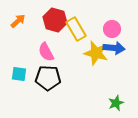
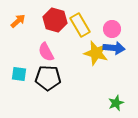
yellow rectangle: moved 4 px right, 4 px up
